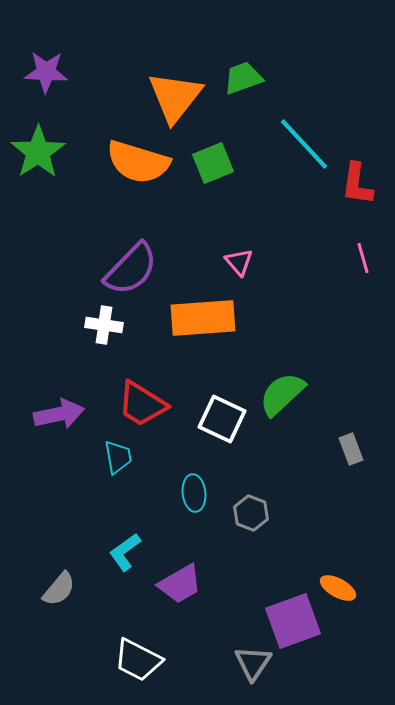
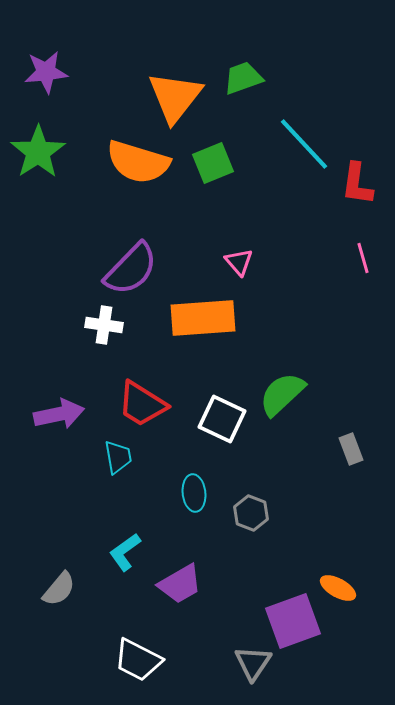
purple star: rotated 9 degrees counterclockwise
